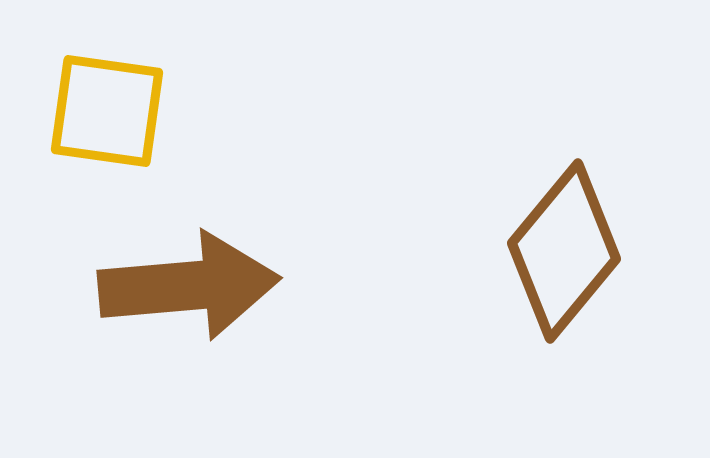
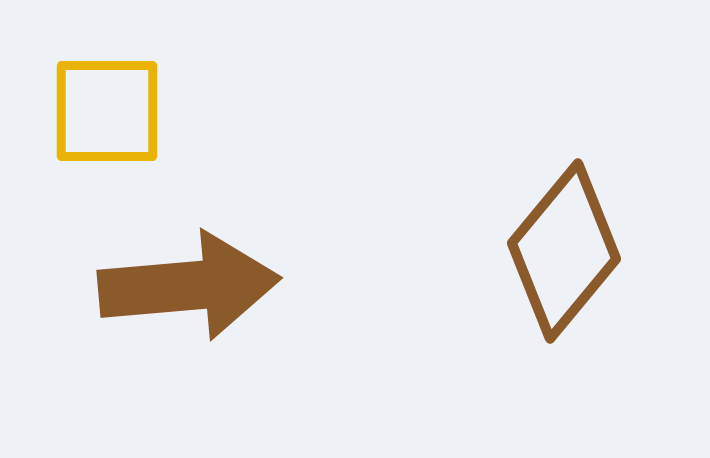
yellow square: rotated 8 degrees counterclockwise
